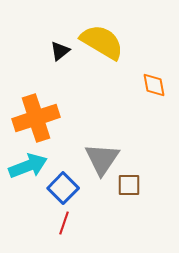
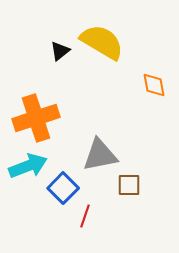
gray triangle: moved 2 px left, 4 px up; rotated 45 degrees clockwise
red line: moved 21 px right, 7 px up
